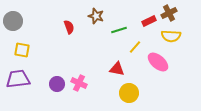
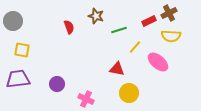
pink cross: moved 7 px right, 16 px down
